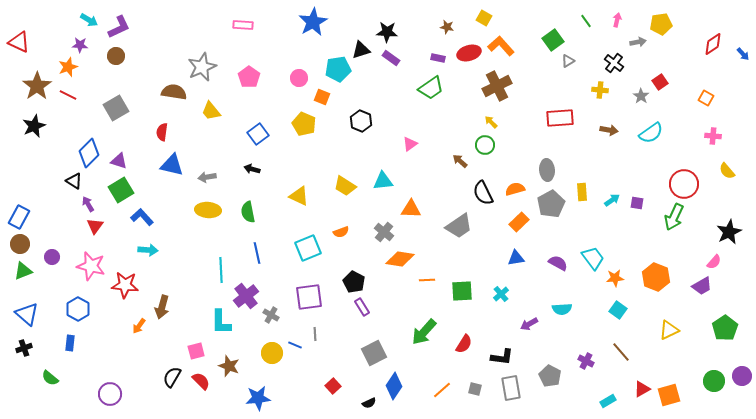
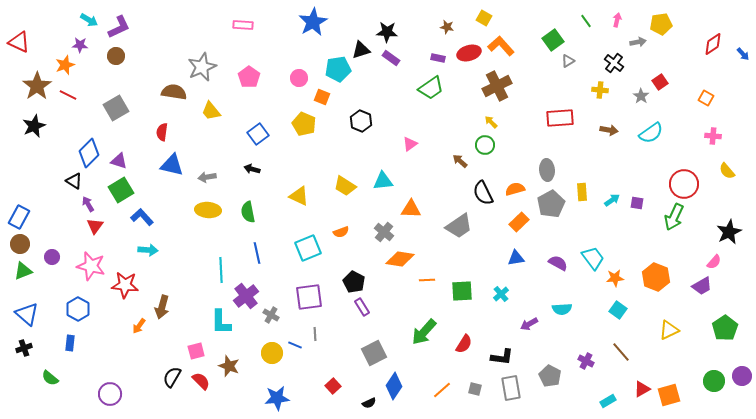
orange star at (68, 67): moved 3 px left, 2 px up
blue star at (258, 398): moved 19 px right
